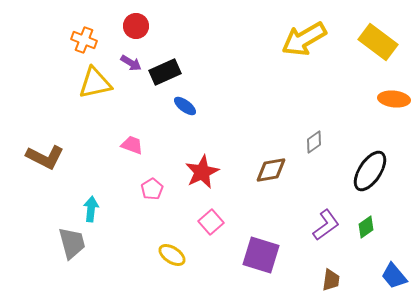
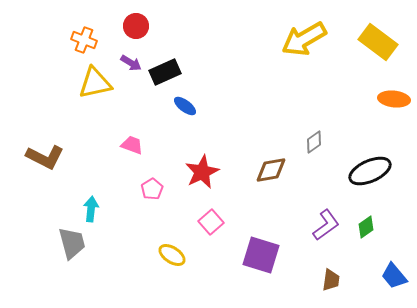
black ellipse: rotated 33 degrees clockwise
